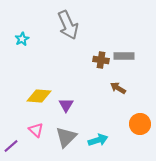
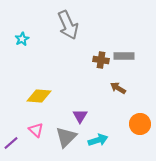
purple triangle: moved 14 px right, 11 px down
purple line: moved 3 px up
